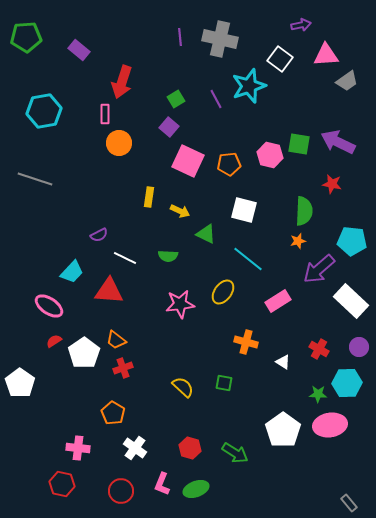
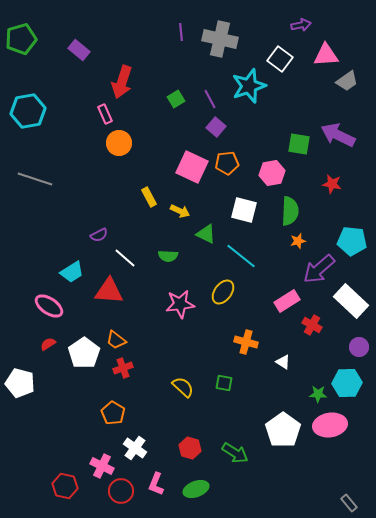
green pentagon at (26, 37): moved 5 px left, 2 px down; rotated 12 degrees counterclockwise
purple line at (180, 37): moved 1 px right, 5 px up
purple line at (216, 99): moved 6 px left
cyan hexagon at (44, 111): moved 16 px left
pink rectangle at (105, 114): rotated 24 degrees counterclockwise
purple square at (169, 127): moved 47 px right
purple arrow at (338, 142): moved 7 px up
pink hexagon at (270, 155): moved 2 px right, 18 px down; rotated 25 degrees counterclockwise
pink square at (188, 161): moved 4 px right, 6 px down
orange pentagon at (229, 164): moved 2 px left, 1 px up
yellow rectangle at (149, 197): rotated 36 degrees counterclockwise
green semicircle at (304, 211): moved 14 px left
white line at (125, 258): rotated 15 degrees clockwise
cyan line at (248, 259): moved 7 px left, 3 px up
cyan trapezoid at (72, 272): rotated 15 degrees clockwise
pink rectangle at (278, 301): moved 9 px right
red semicircle at (54, 341): moved 6 px left, 3 px down
red cross at (319, 349): moved 7 px left, 24 px up
white pentagon at (20, 383): rotated 20 degrees counterclockwise
pink cross at (78, 448): moved 24 px right, 18 px down; rotated 20 degrees clockwise
red hexagon at (62, 484): moved 3 px right, 2 px down
pink L-shape at (162, 484): moved 6 px left
